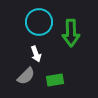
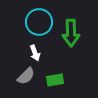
white arrow: moved 1 px left, 1 px up
